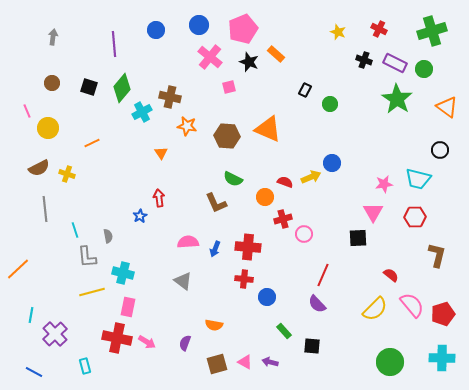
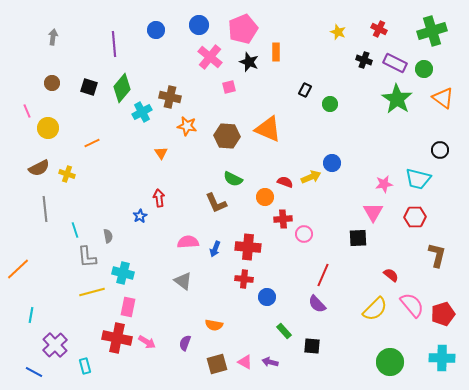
orange rectangle at (276, 54): moved 2 px up; rotated 48 degrees clockwise
orange triangle at (447, 107): moved 4 px left, 9 px up
red cross at (283, 219): rotated 12 degrees clockwise
purple cross at (55, 334): moved 11 px down
